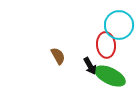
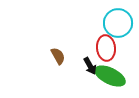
cyan circle: moved 1 px left, 2 px up
red ellipse: moved 3 px down
